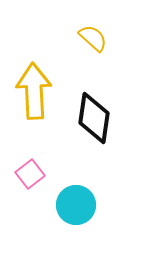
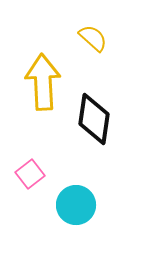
yellow arrow: moved 9 px right, 9 px up
black diamond: moved 1 px down
